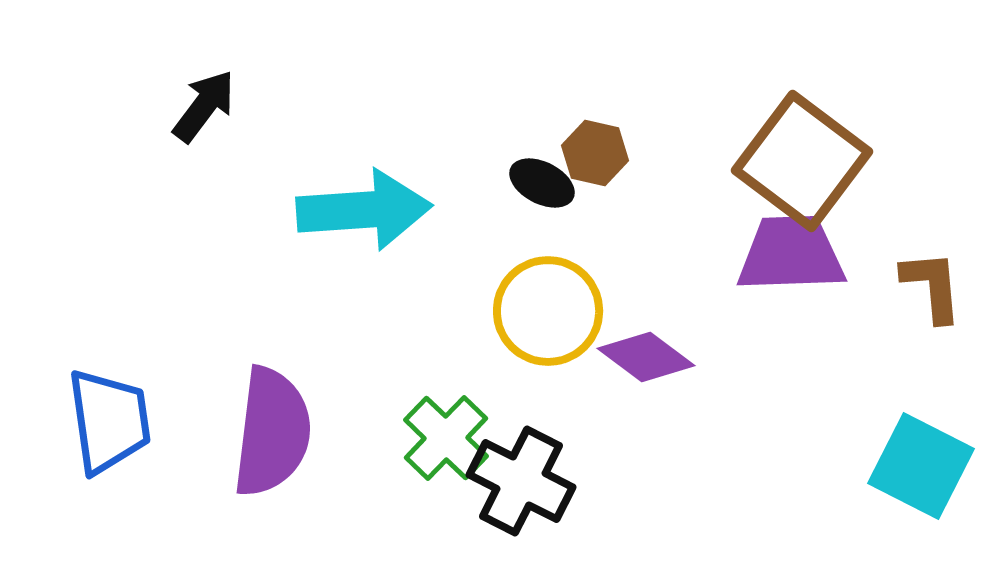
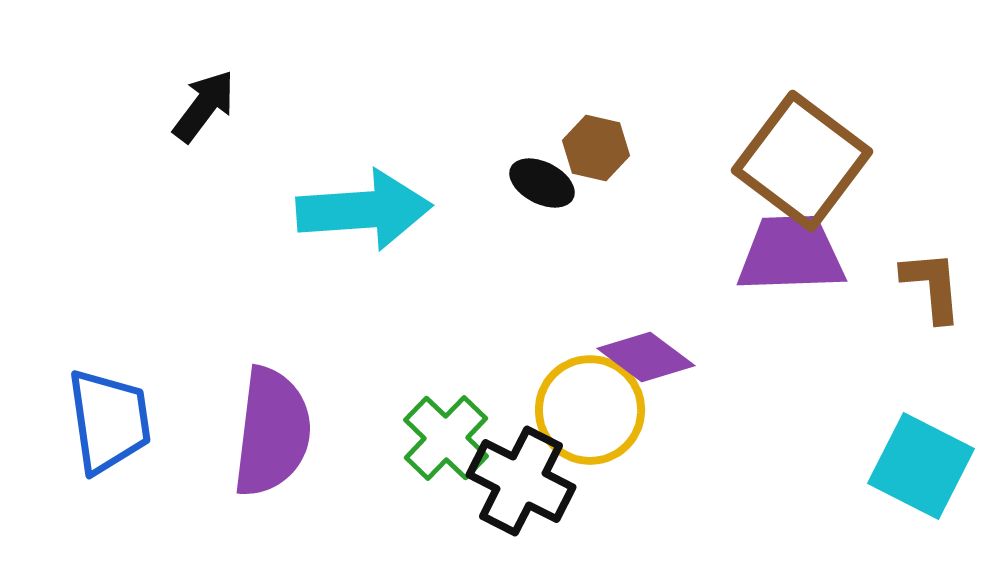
brown hexagon: moved 1 px right, 5 px up
yellow circle: moved 42 px right, 99 px down
